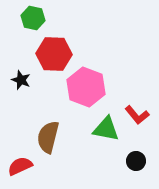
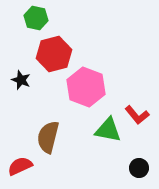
green hexagon: moved 3 px right
red hexagon: rotated 16 degrees counterclockwise
green triangle: moved 2 px right, 1 px down
black circle: moved 3 px right, 7 px down
